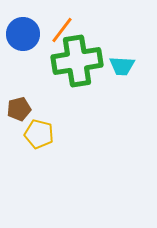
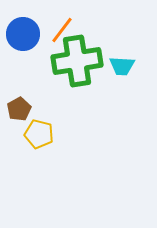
brown pentagon: rotated 15 degrees counterclockwise
